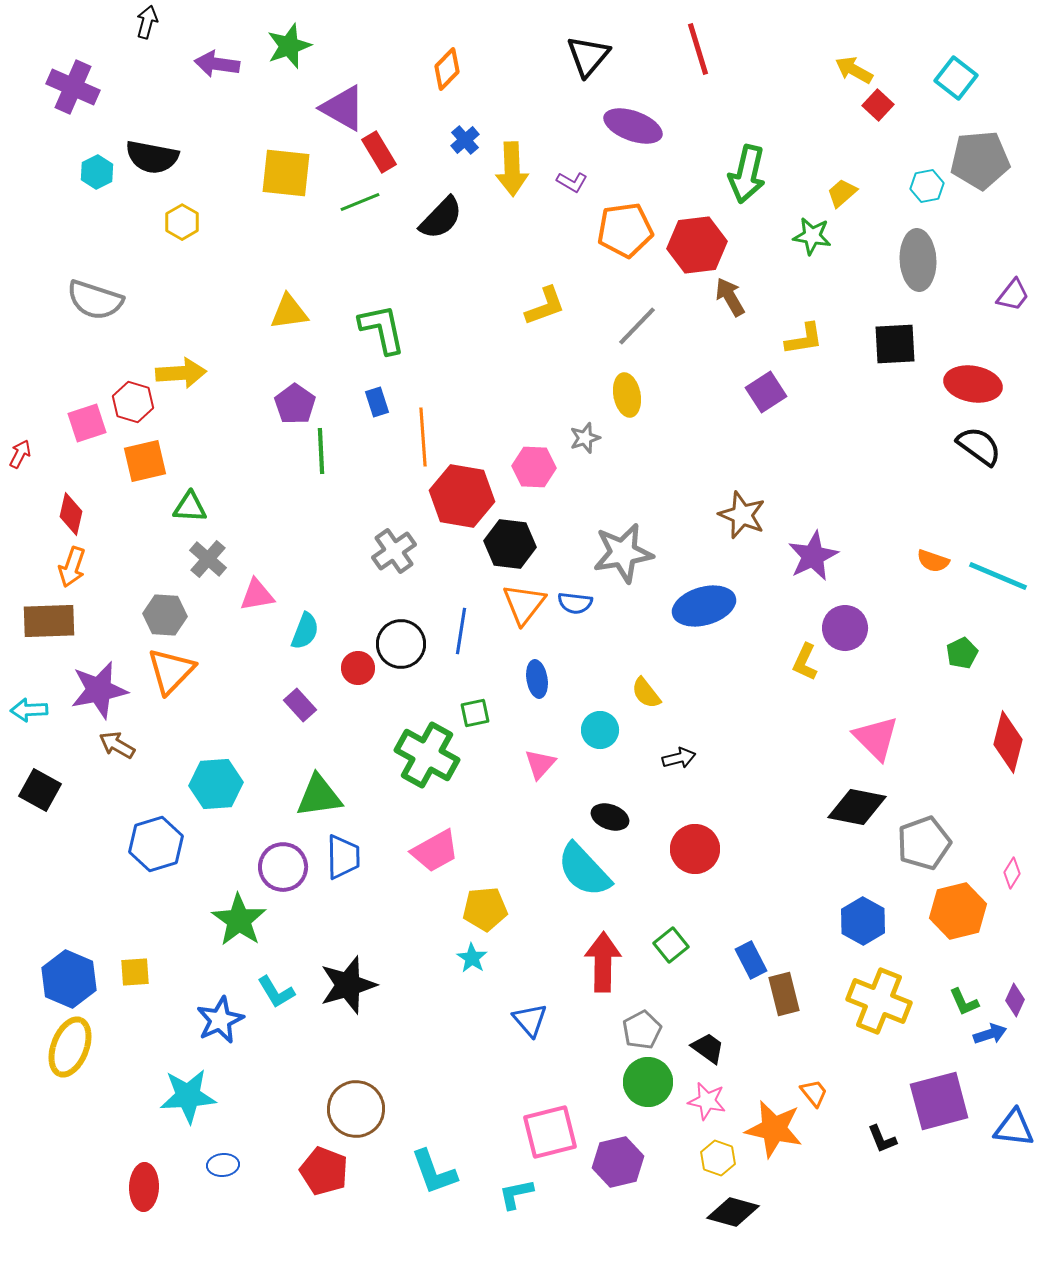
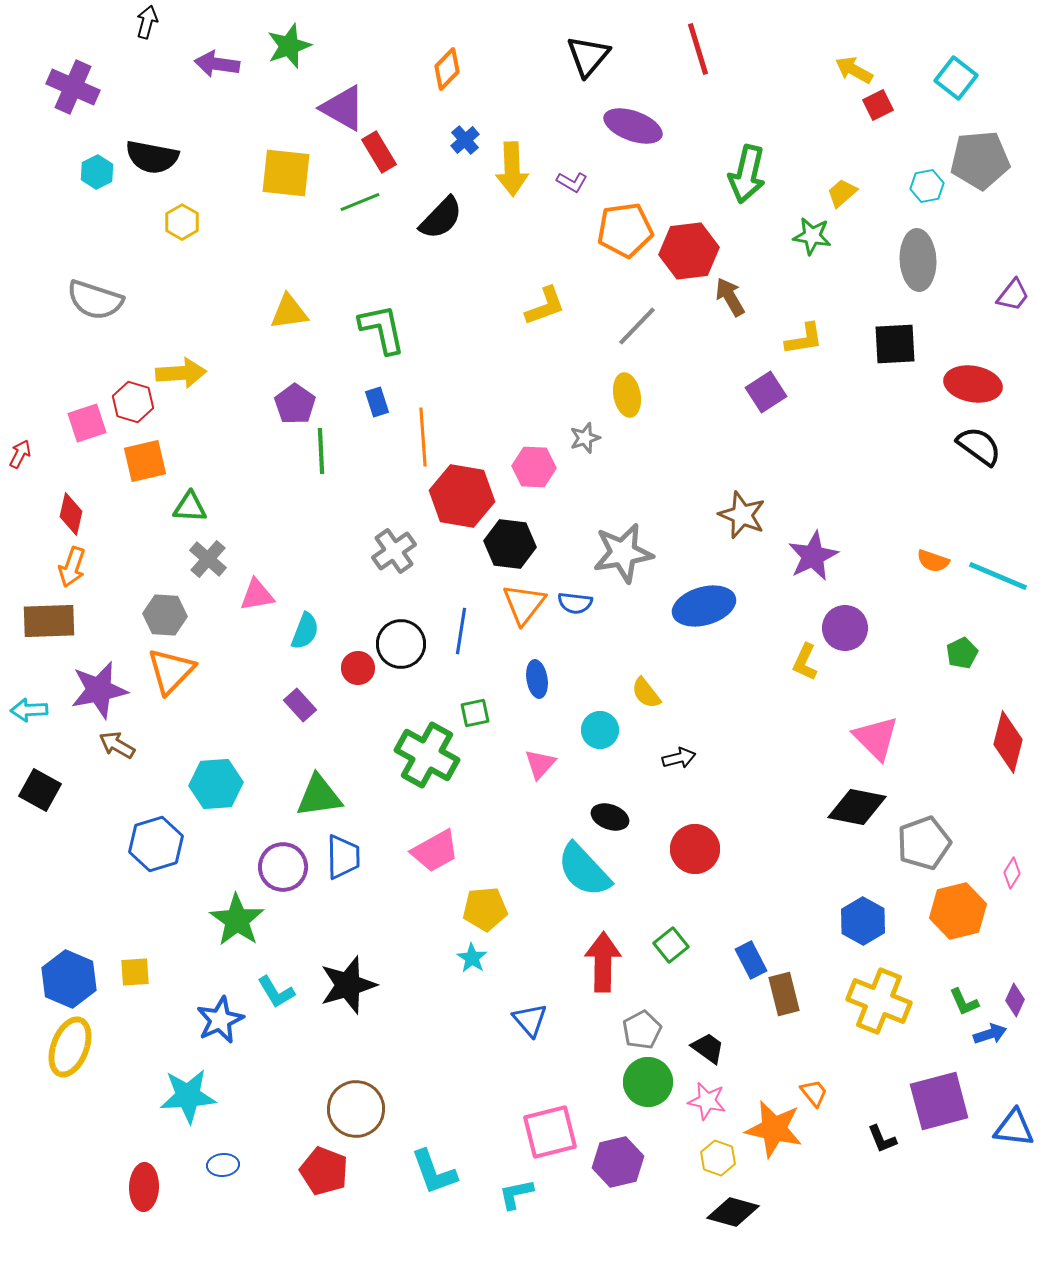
red square at (878, 105): rotated 20 degrees clockwise
red hexagon at (697, 245): moved 8 px left, 6 px down
green star at (239, 920): moved 2 px left
